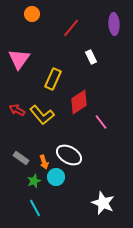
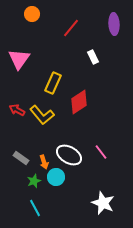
white rectangle: moved 2 px right
yellow rectangle: moved 4 px down
pink line: moved 30 px down
